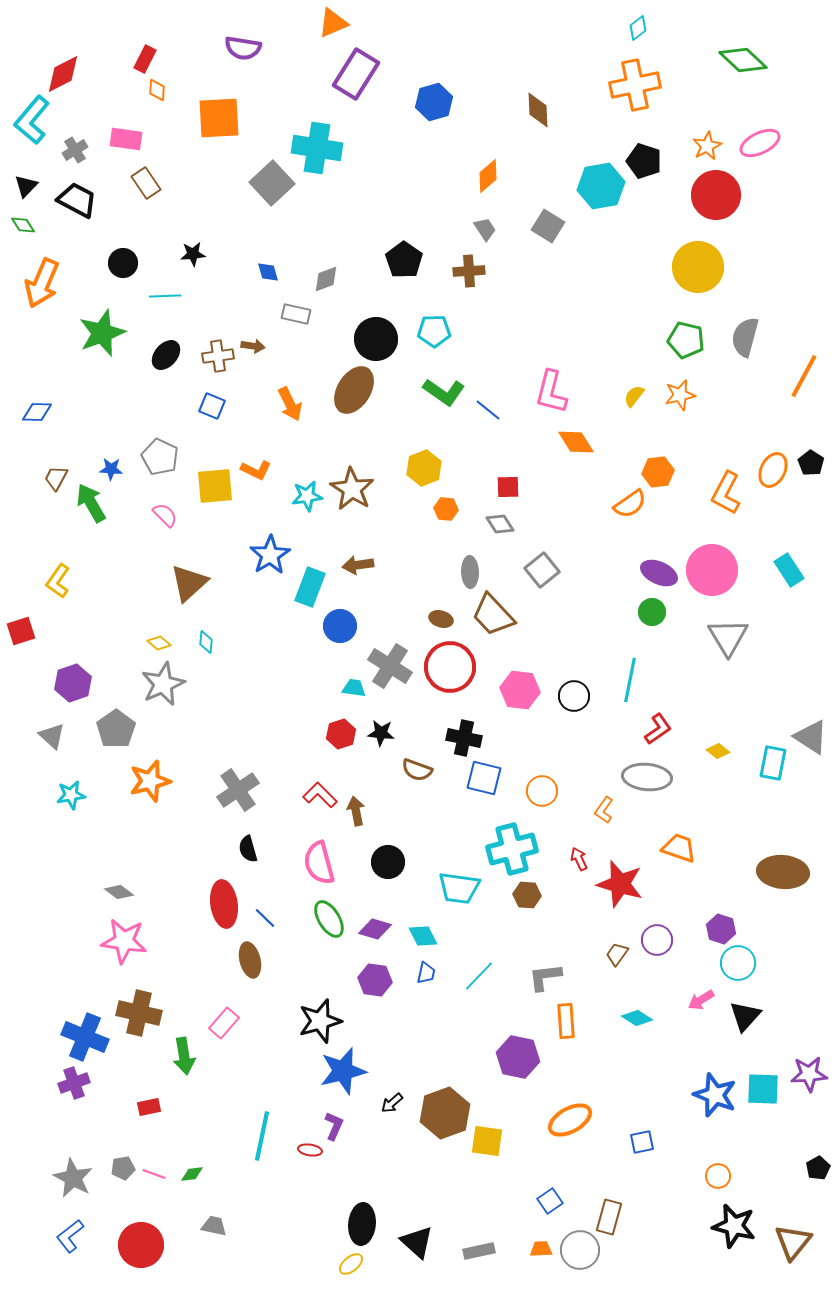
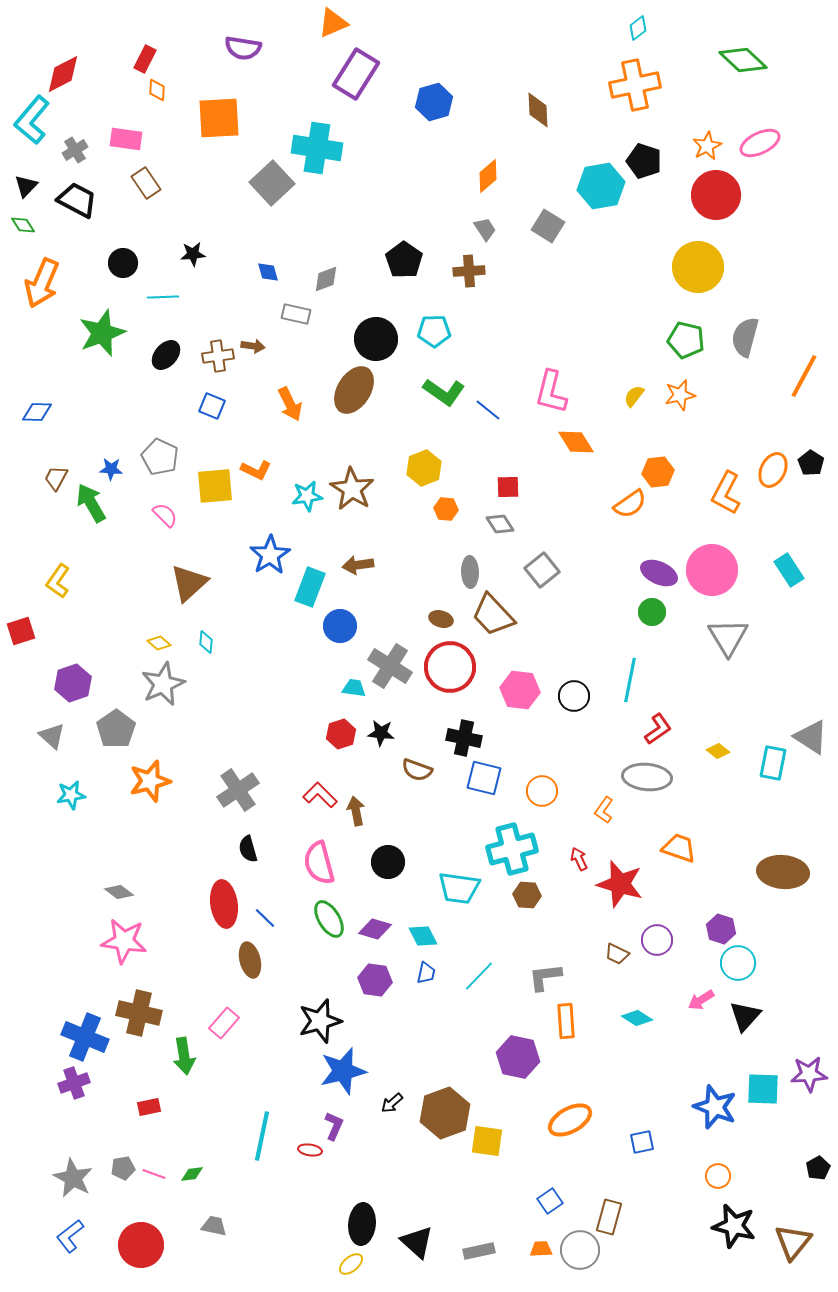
cyan line at (165, 296): moved 2 px left, 1 px down
brown trapezoid at (617, 954): rotated 100 degrees counterclockwise
blue star at (715, 1095): moved 12 px down
